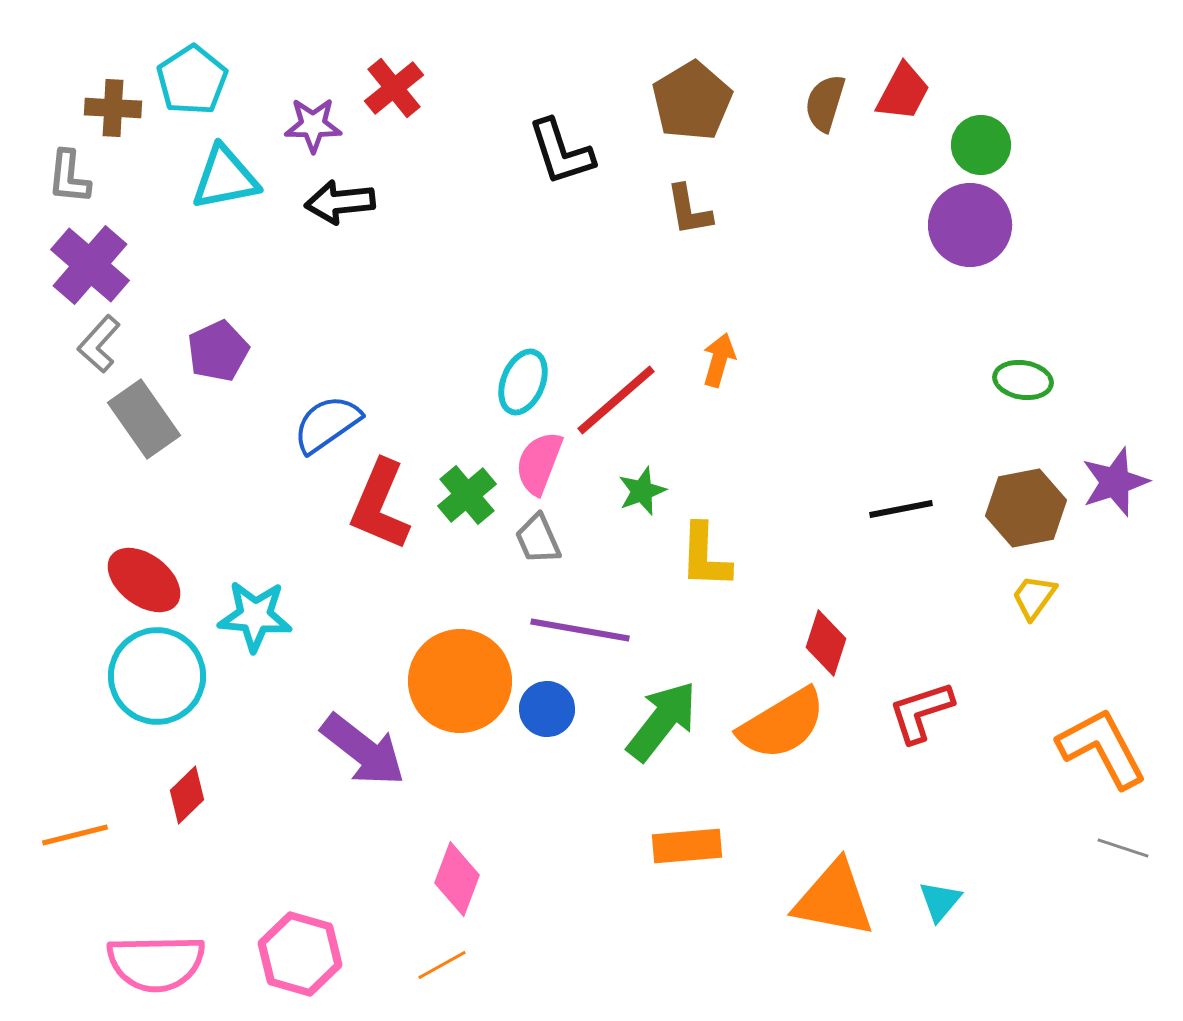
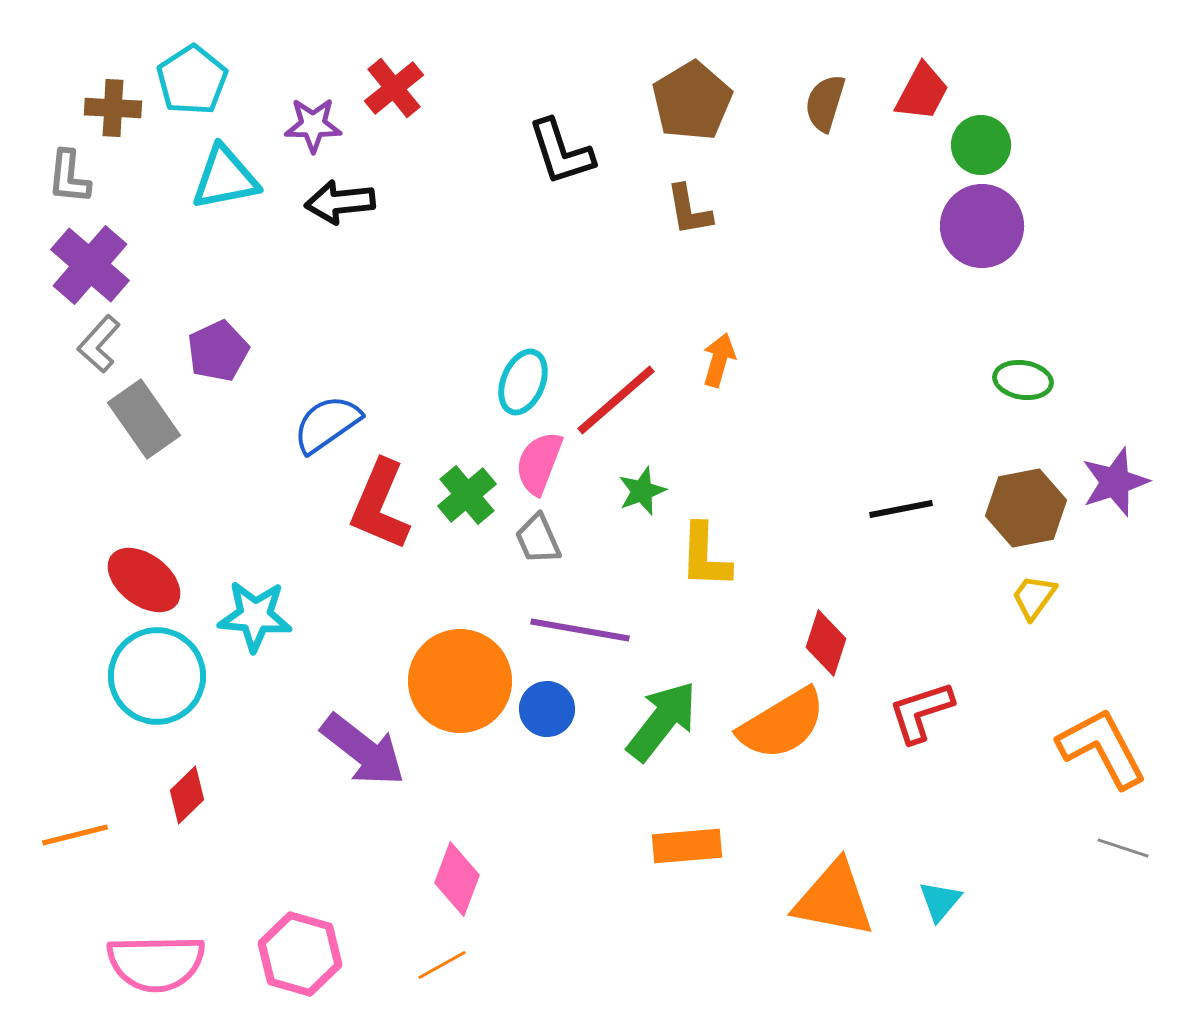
red trapezoid at (903, 92): moved 19 px right
purple circle at (970, 225): moved 12 px right, 1 px down
